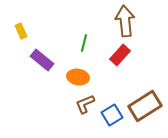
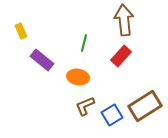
brown arrow: moved 1 px left, 1 px up
red rectangle: moved 1 px right, 1 px down
brown L-shape: moved 2 px down
